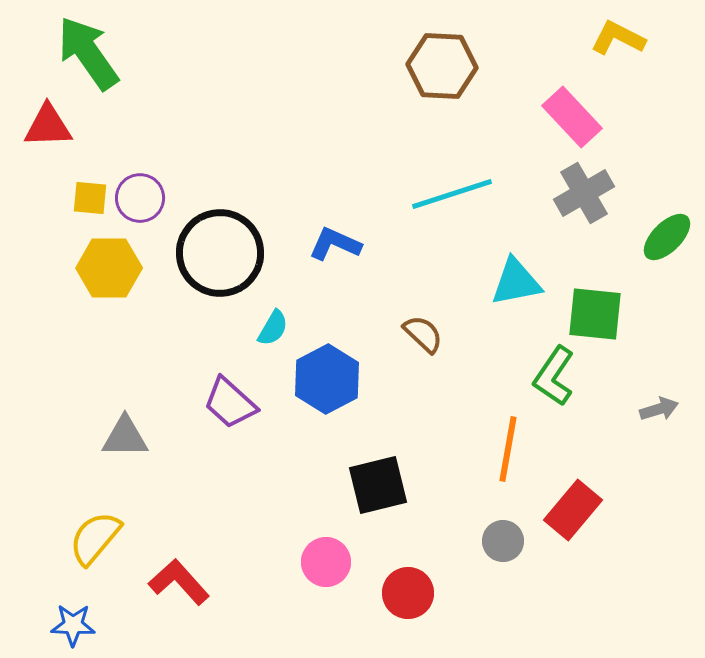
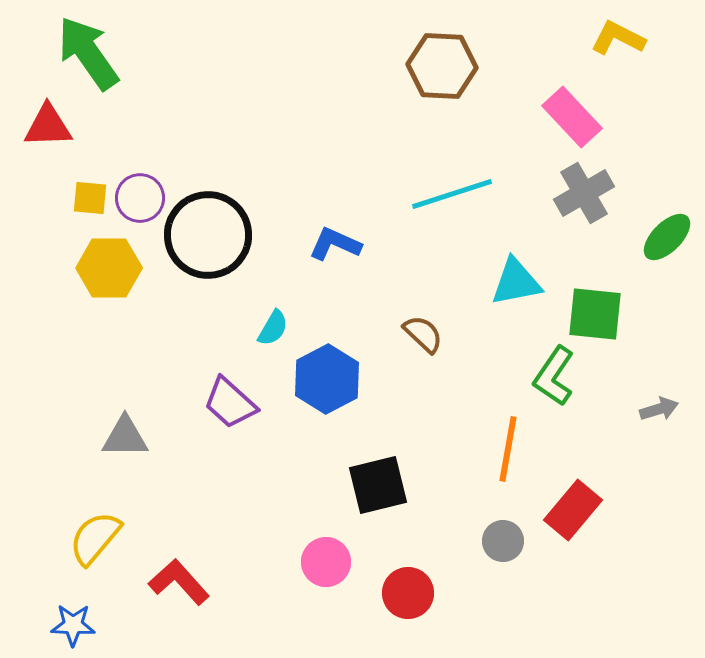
black circle: moved 12 px left, 18 px up
